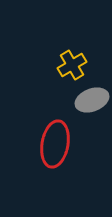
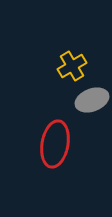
yellow cross: moved 1 px down
